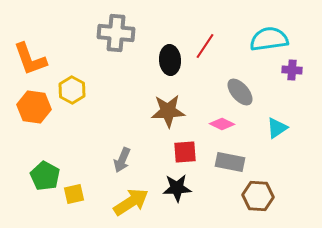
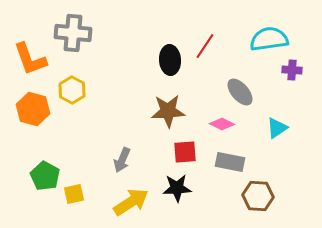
gray cross: moved 43 px left
orange hexagon: moved 1 px left, 2 px down; rotated 8 degrees clockwise
